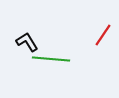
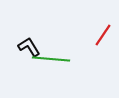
black L-shape: moved 2 px right, 5 px down
